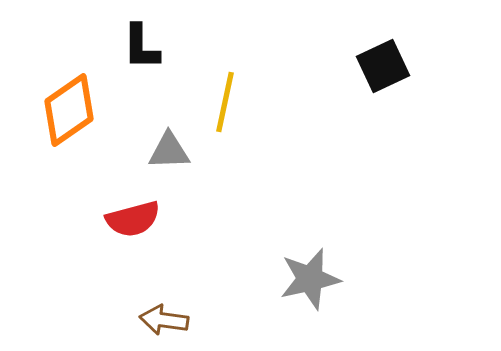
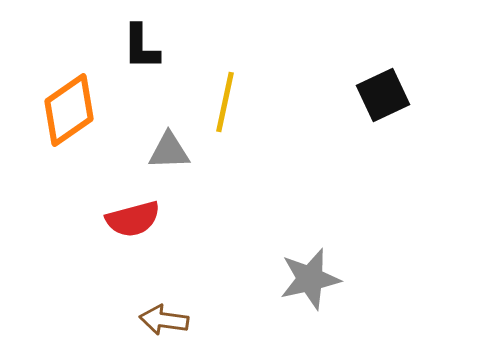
black square: moved 29 px down
